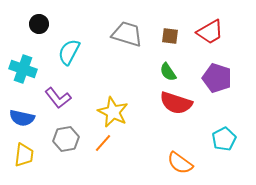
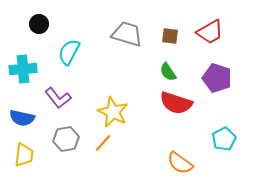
cyan cross: rotated 24 degrees counterclockwise
